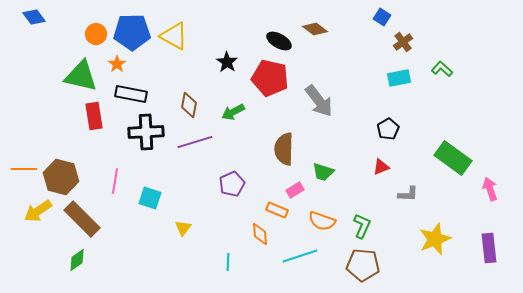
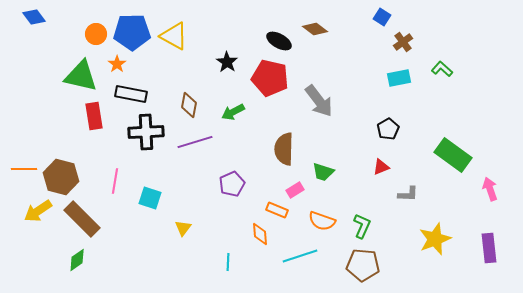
green rectangle at (453, 158): moved 3 px up
